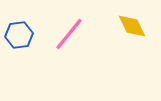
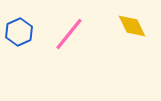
blue hexagon: moved 3 px up; rotated 16 degrees counterclockwise
